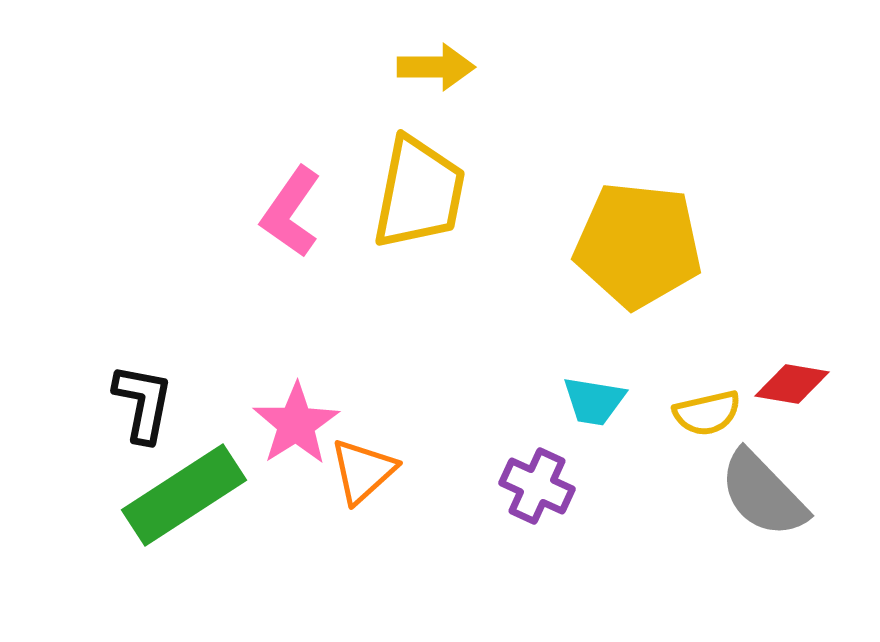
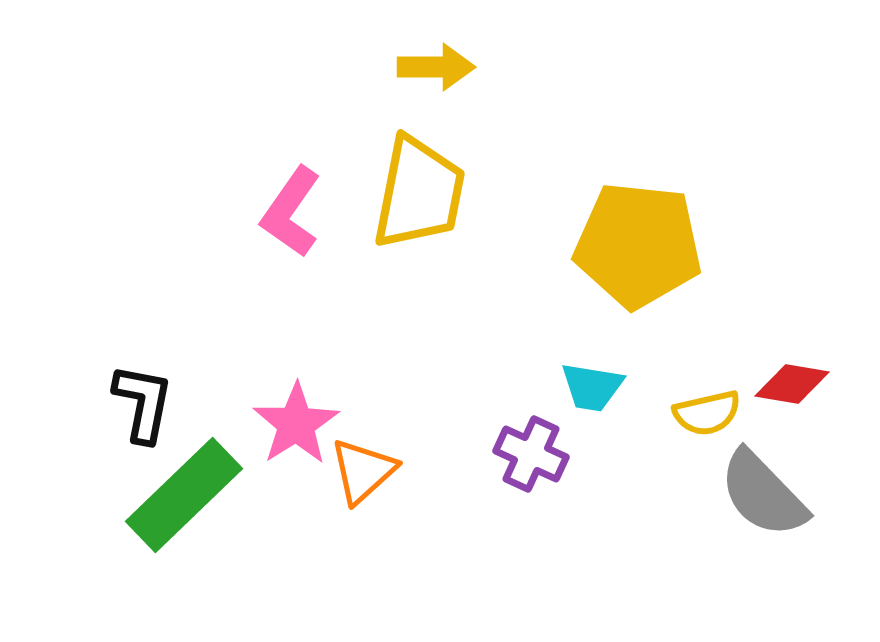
cyan trapezoid: moved 2 px left, 14 px up
purple cross: moved 6 px left, 32 px up
green rectangle: rotated 11 degrees counterclockwise
